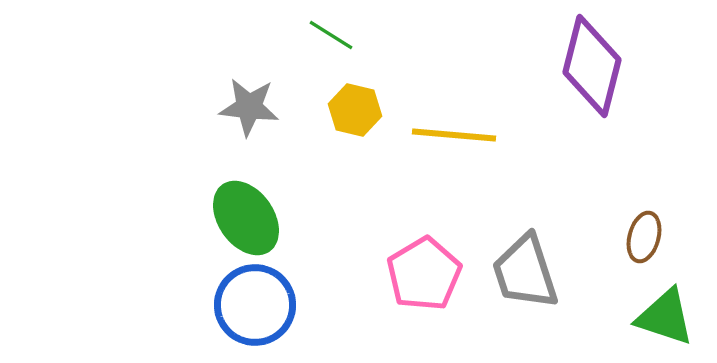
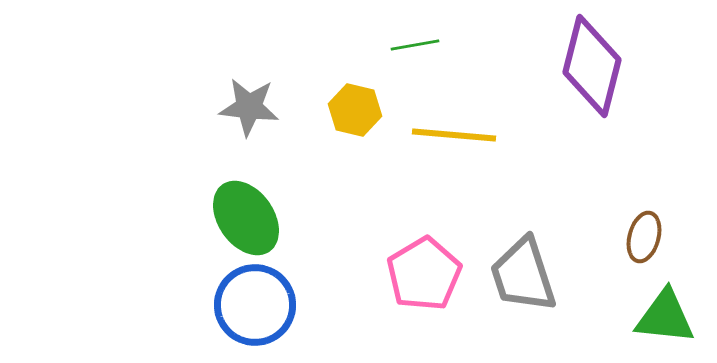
green line: moved 84 px right, 10 px down; rotated 42 degrees counterclockwise
gray trapezoid: moved 2 px left, 3 px down
green triangle: rotated 12 degrees counterclockwise
